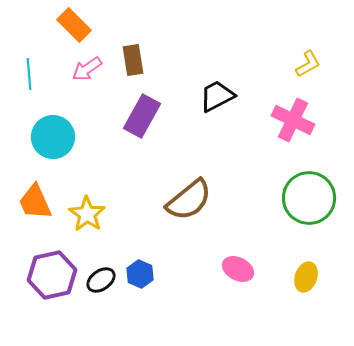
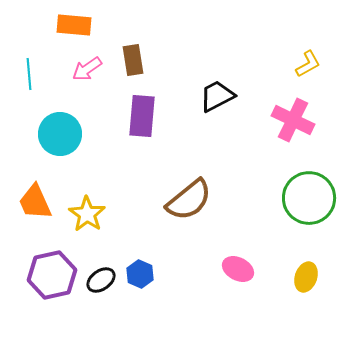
orange rectangle: rotated 40 degrees counterclockwise
purple rectangle: rotated 24 degrees counterclockwise
cyan circle: moved 7 px right, 3 px up
